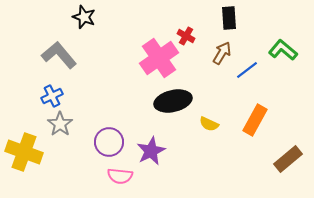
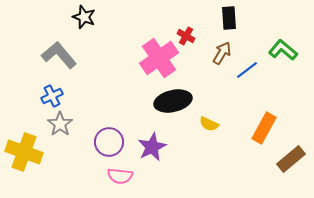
orange rectangle: moved 9 px right, 8 px down
purple star: moved 1 px right, 4 px up
brown rectangle: moved 3 px right
